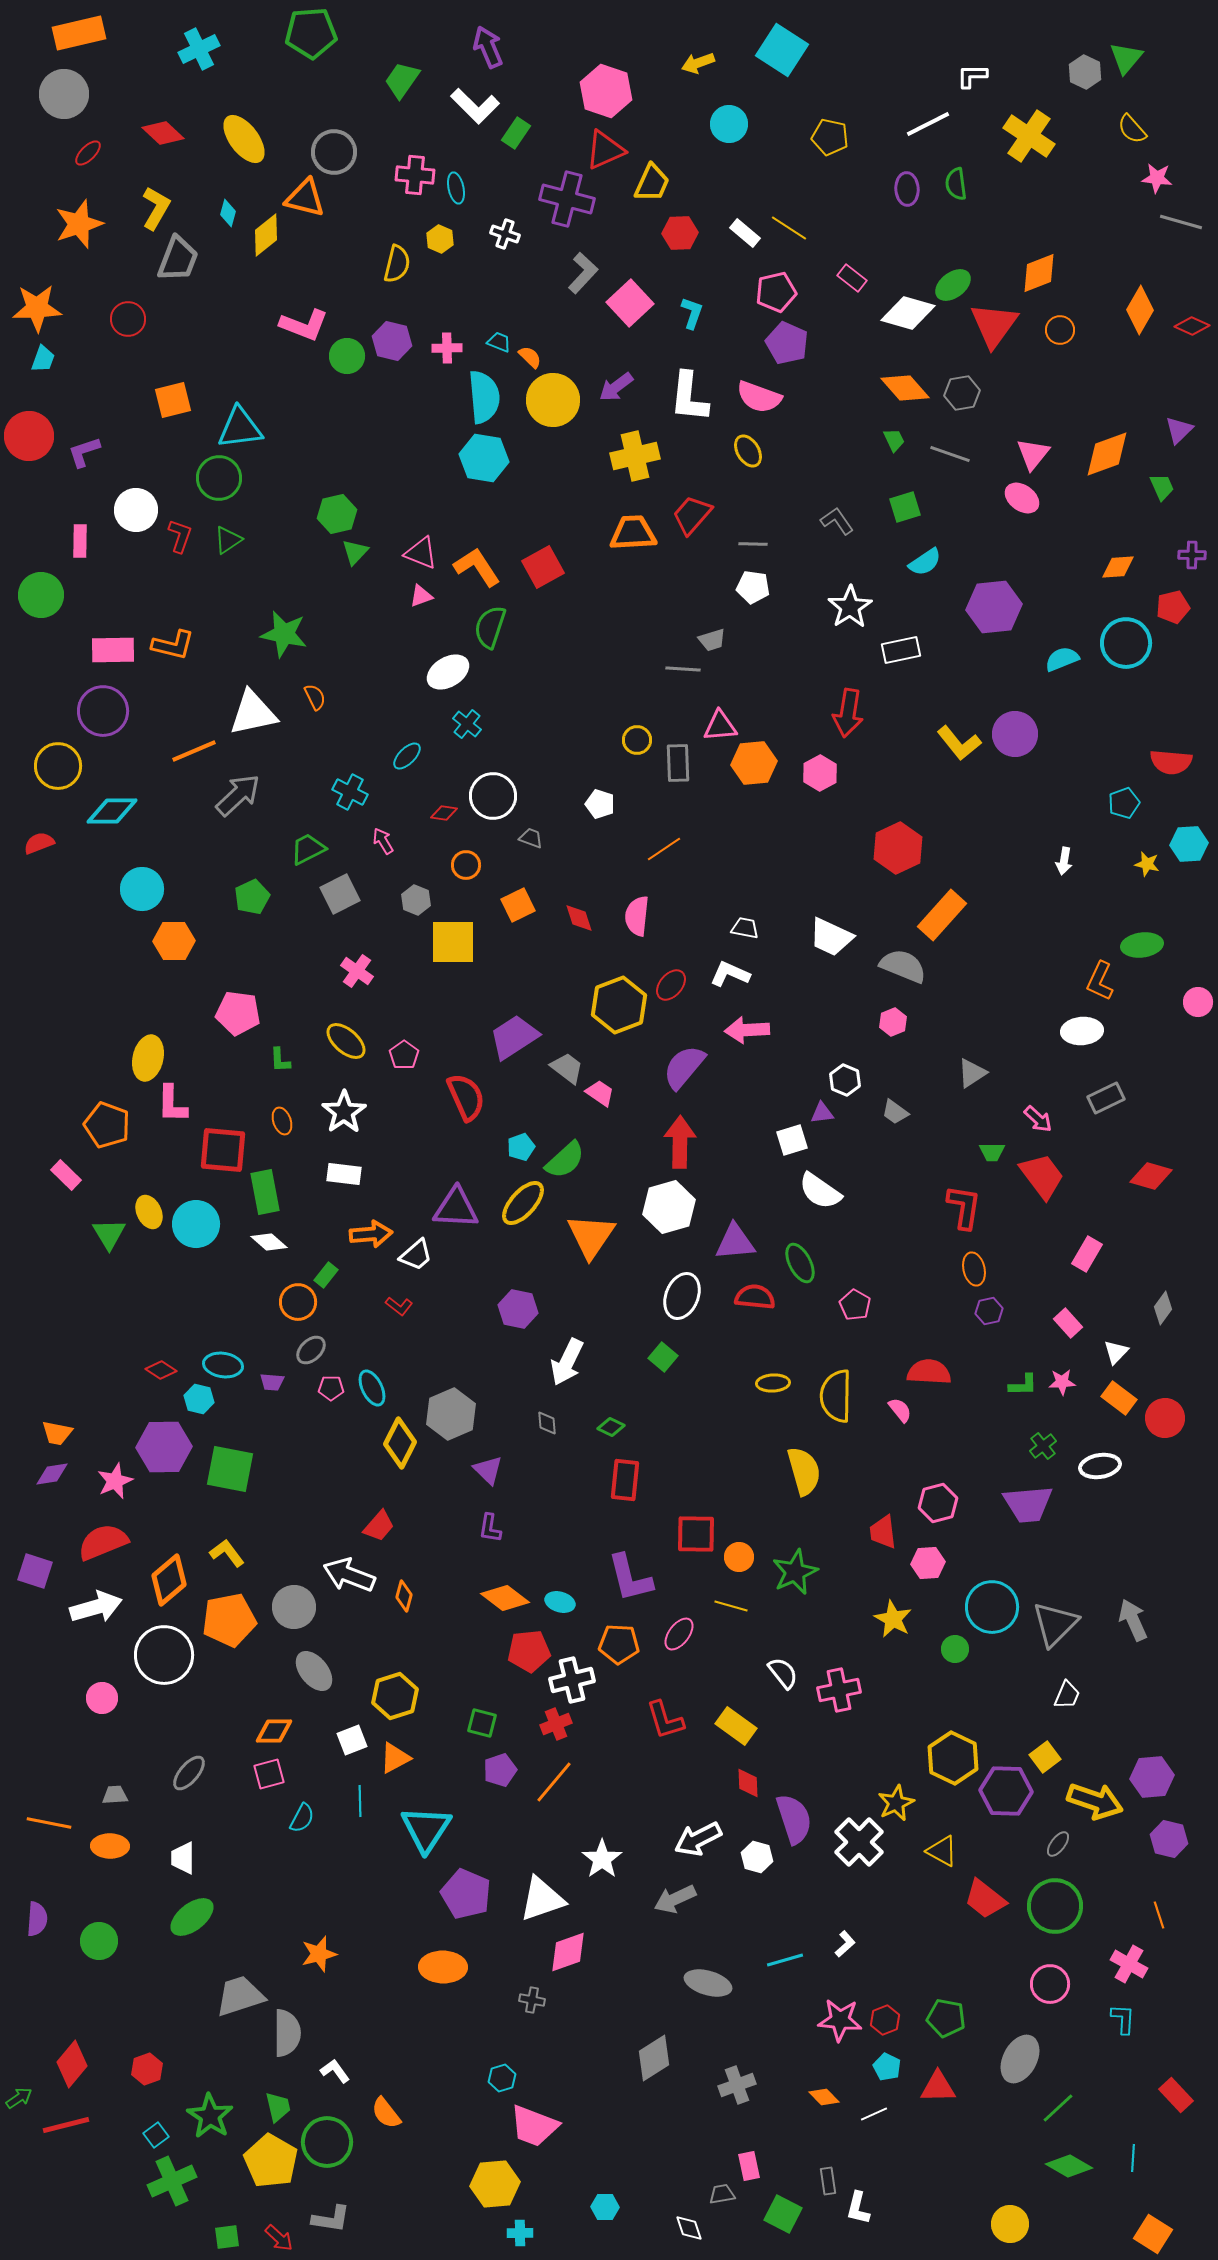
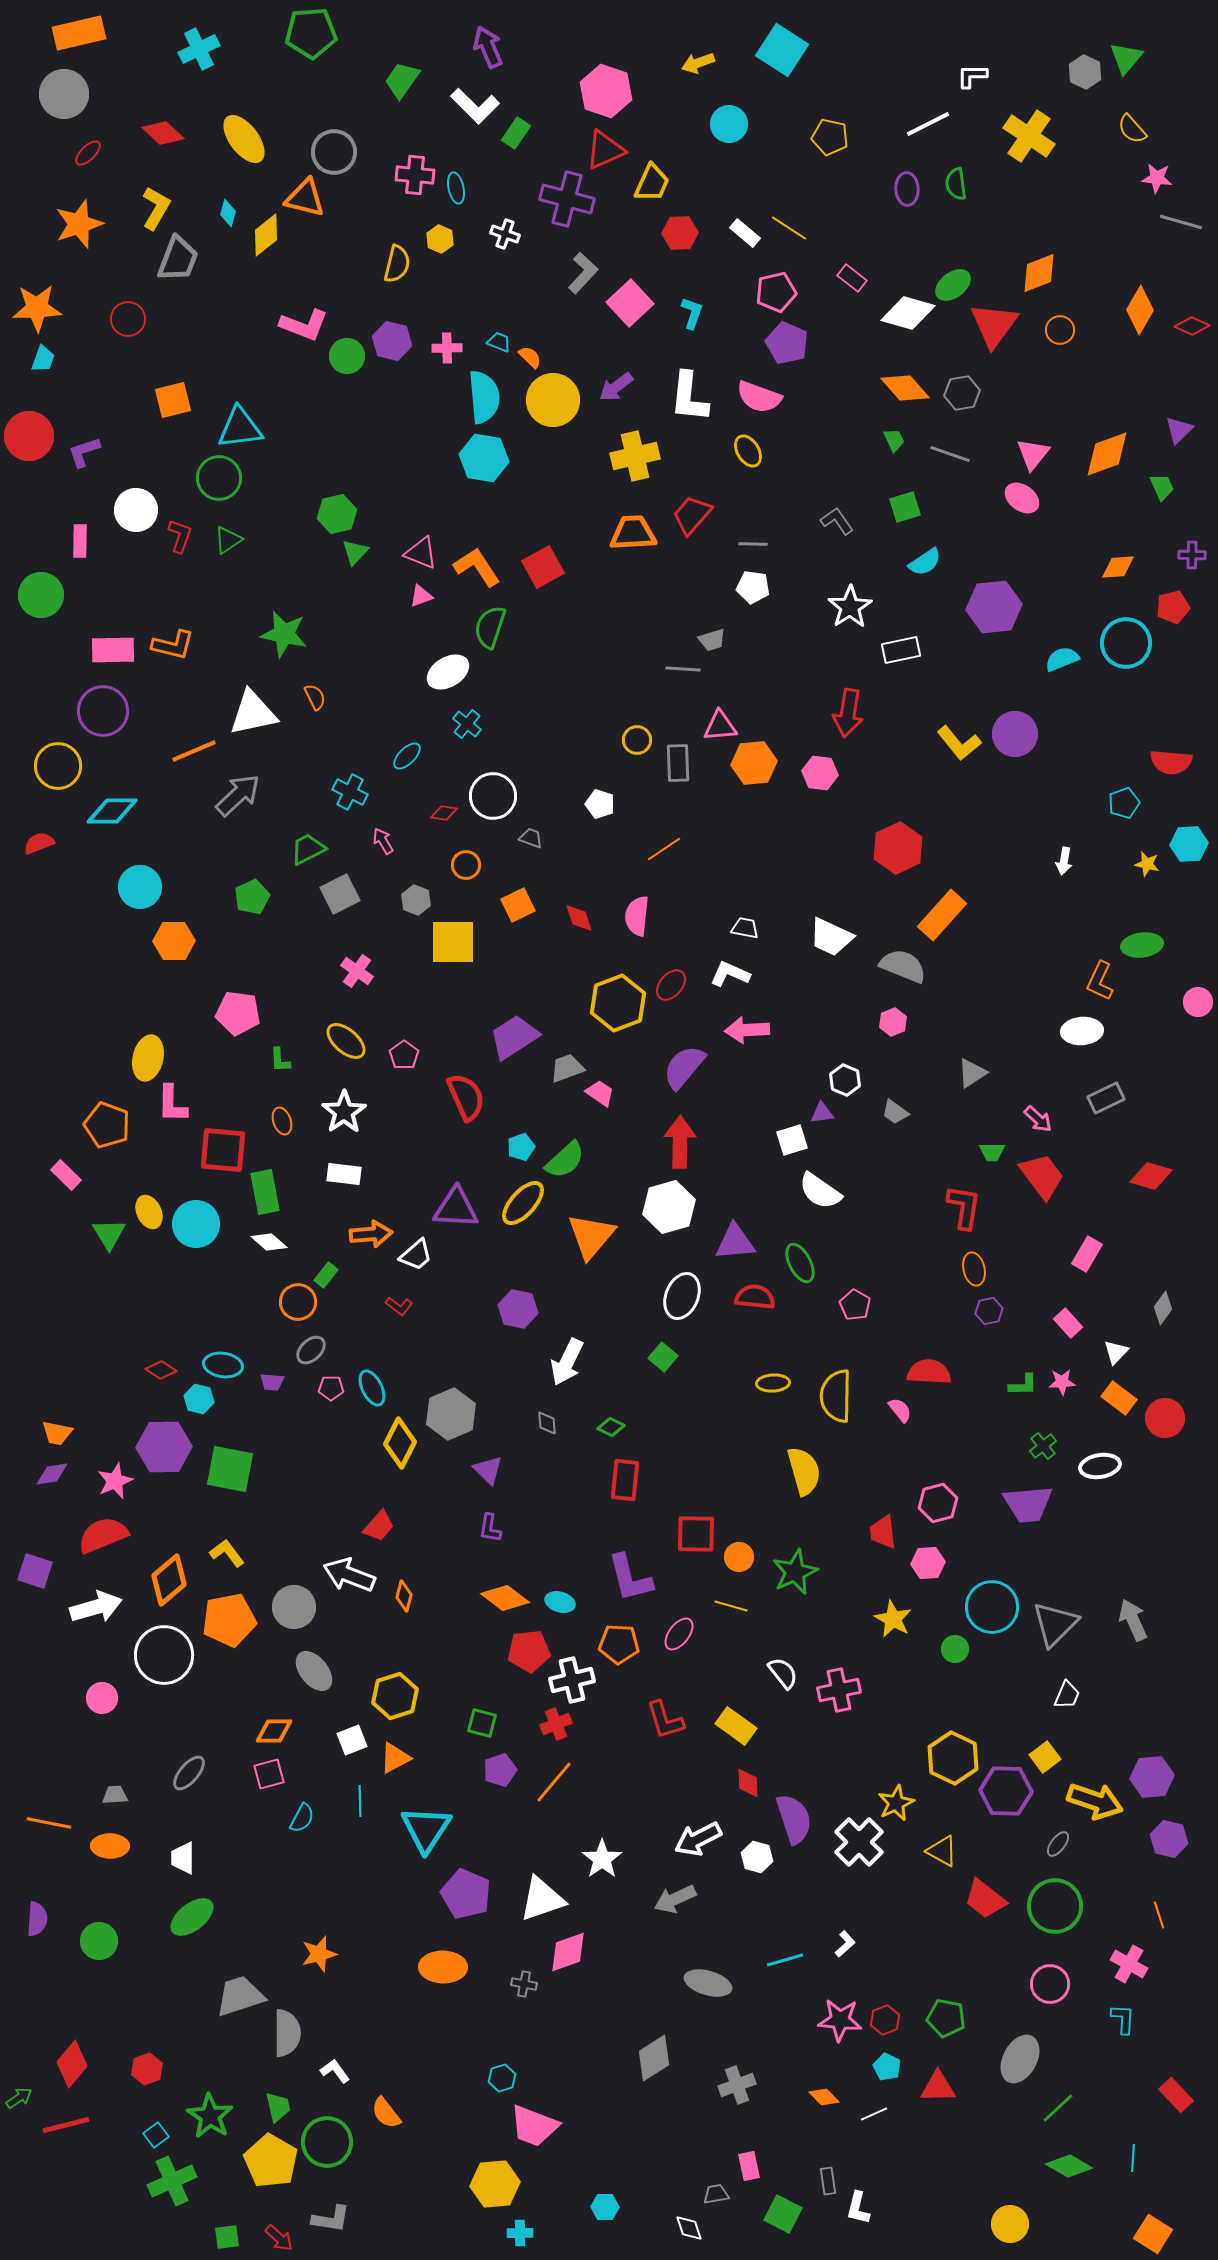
pink hexagon at (820, 773): rotated 24 degrees counterclockwise
cyan circle at (142, 889): moved 2 px left, 2 px up
yellow hexagon at (619, 1005): moved 1 px left, 2 px up
gray trapezoid at (567, 1068): rotated 57 degrees counterclockwise
orange triangle at (591, 1236): rotated 6 degrees clockwise
red semicircle at (103, 1542): moved 7 px up
gray cross at (532, 2000): moved 8 px left, 16 px up
gray trapezoid at (722, 2194): moved 6 px left
